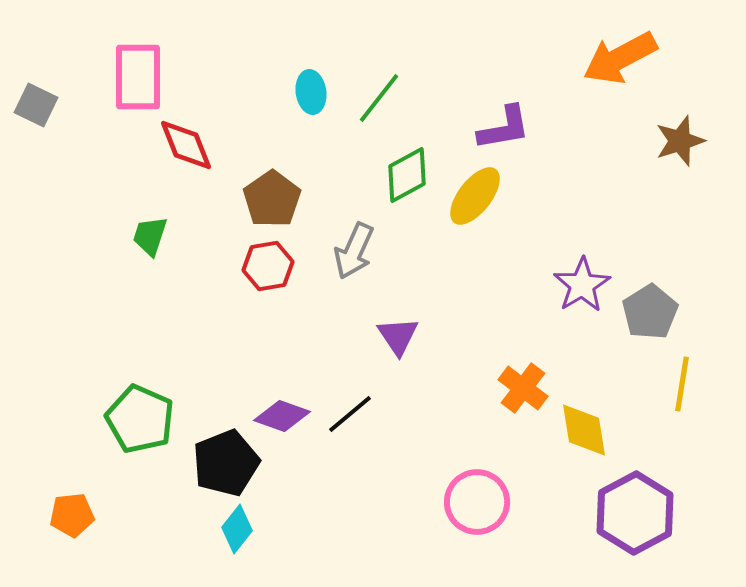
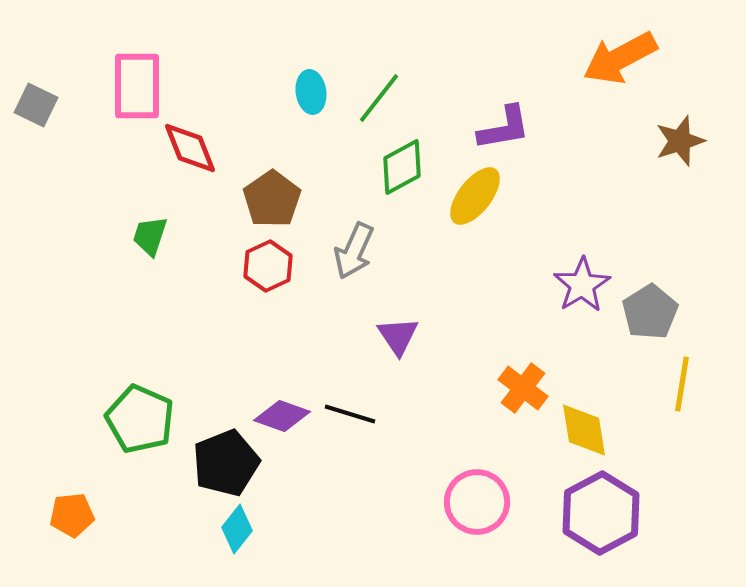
pink rectangle: moved 1 px left, 9 px down
red diamond: moved 4 px right, 3 px down
green diamond: moved 5 px left, 8 px up
red hexagon: rotated 15 degrees counterclockwise
black line: rotated 57 degrees clockwise
purple hexagon: moved 34 px left
